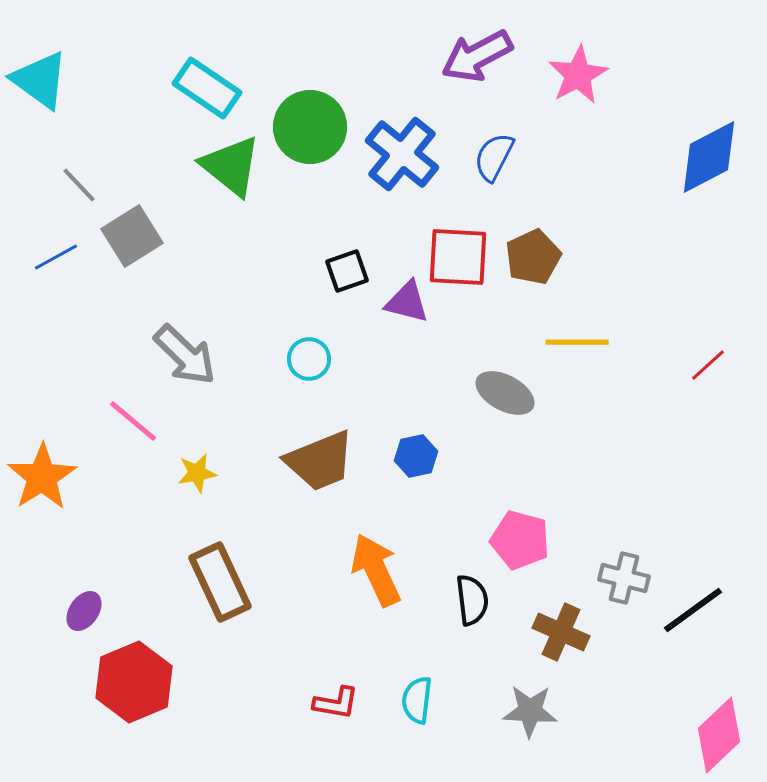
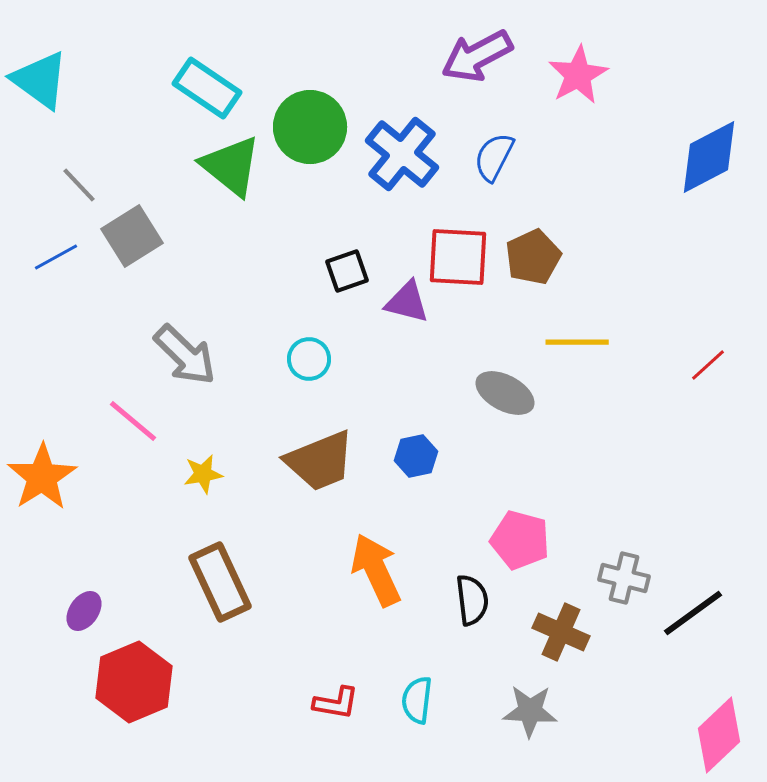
yellow star: moved 6 px right, 1 px down
black line: moved 3 px down
